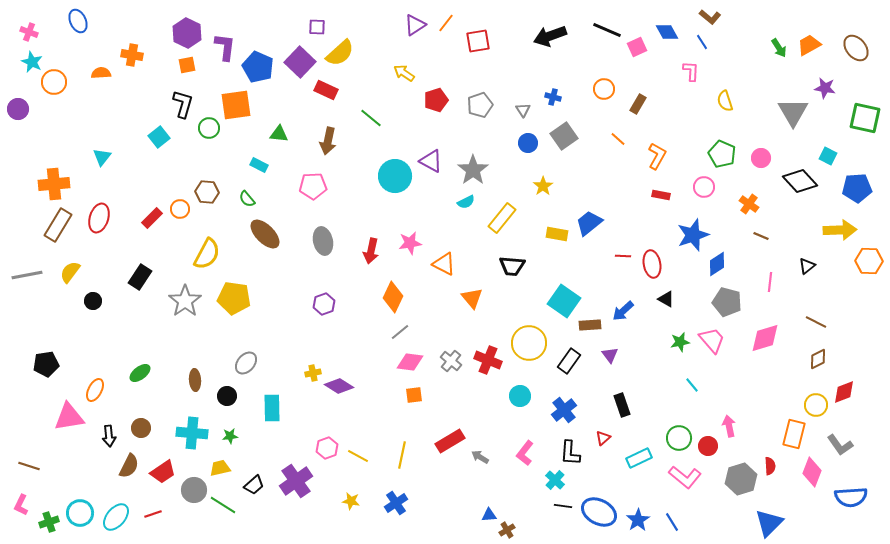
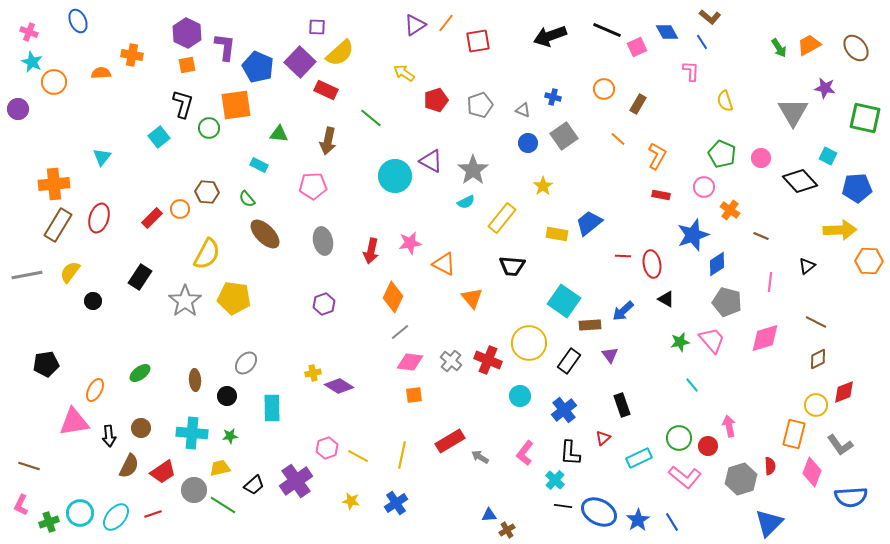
gray triangle at (523, 110): rotated 35 degrees counterclockwise
orange cross at (749, 204): moved 19 px left, 6 px down
pink triangle at (69, 417): moved 5 px right, 5 px down
